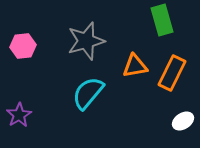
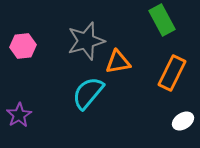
green rectangle: rotated 12 degrees counterclockwise
orange triangle: moved 17 px left, 4 px up
